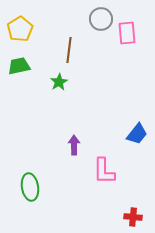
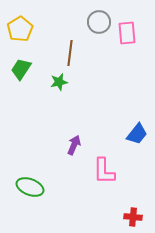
gray circle: moved 2 px left, 3 px down
brown line: moved 1 px right, 3 px down
green trapezoid: moved 2 px right, 3 px down; rotated 45 degrees counterclockwise
green star: rotated 18 degrees clockwise
purple arrow: rotated 24 degrees clockwise
green ellipse: rotated 60 degrees counterclockwise
